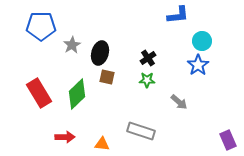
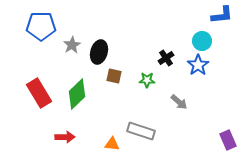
blue L-shape: moved 44 px right
black ellipse: moved 1 px left, 1 px up
black cross: moved 18 px right
brown square: moved 7 px right, 1 px up
orange triangle: moved 10 px right
